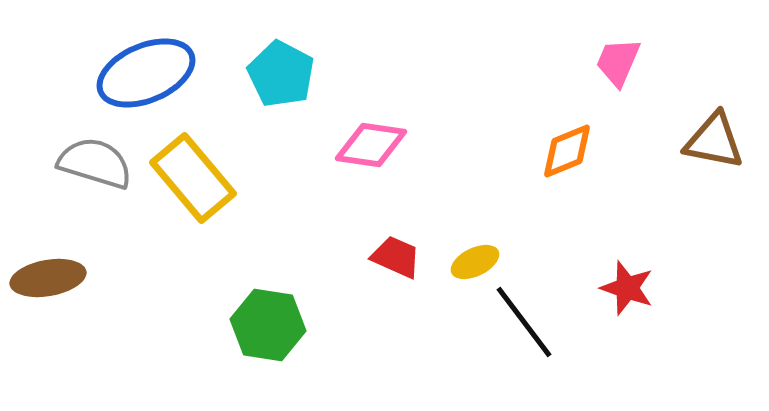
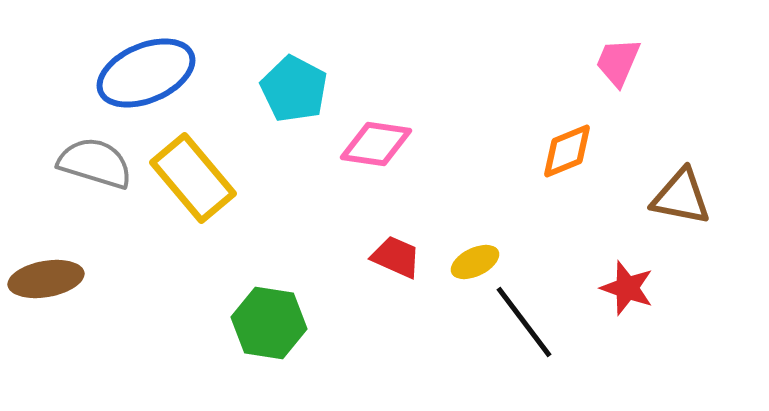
cyan pentagon: moved 13 px right, 15 px down
brown triangle: moved 33 px left, 56 px down
pink diamond: moved 5 px right, 1 px up
brown ellipse: moved 2 px left, 1 px down
green hexagon: moved 1 px right, 2 px up
